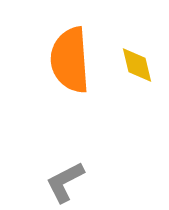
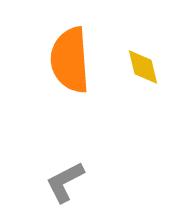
yellow diamond: moved 6 px right, 2 px down
